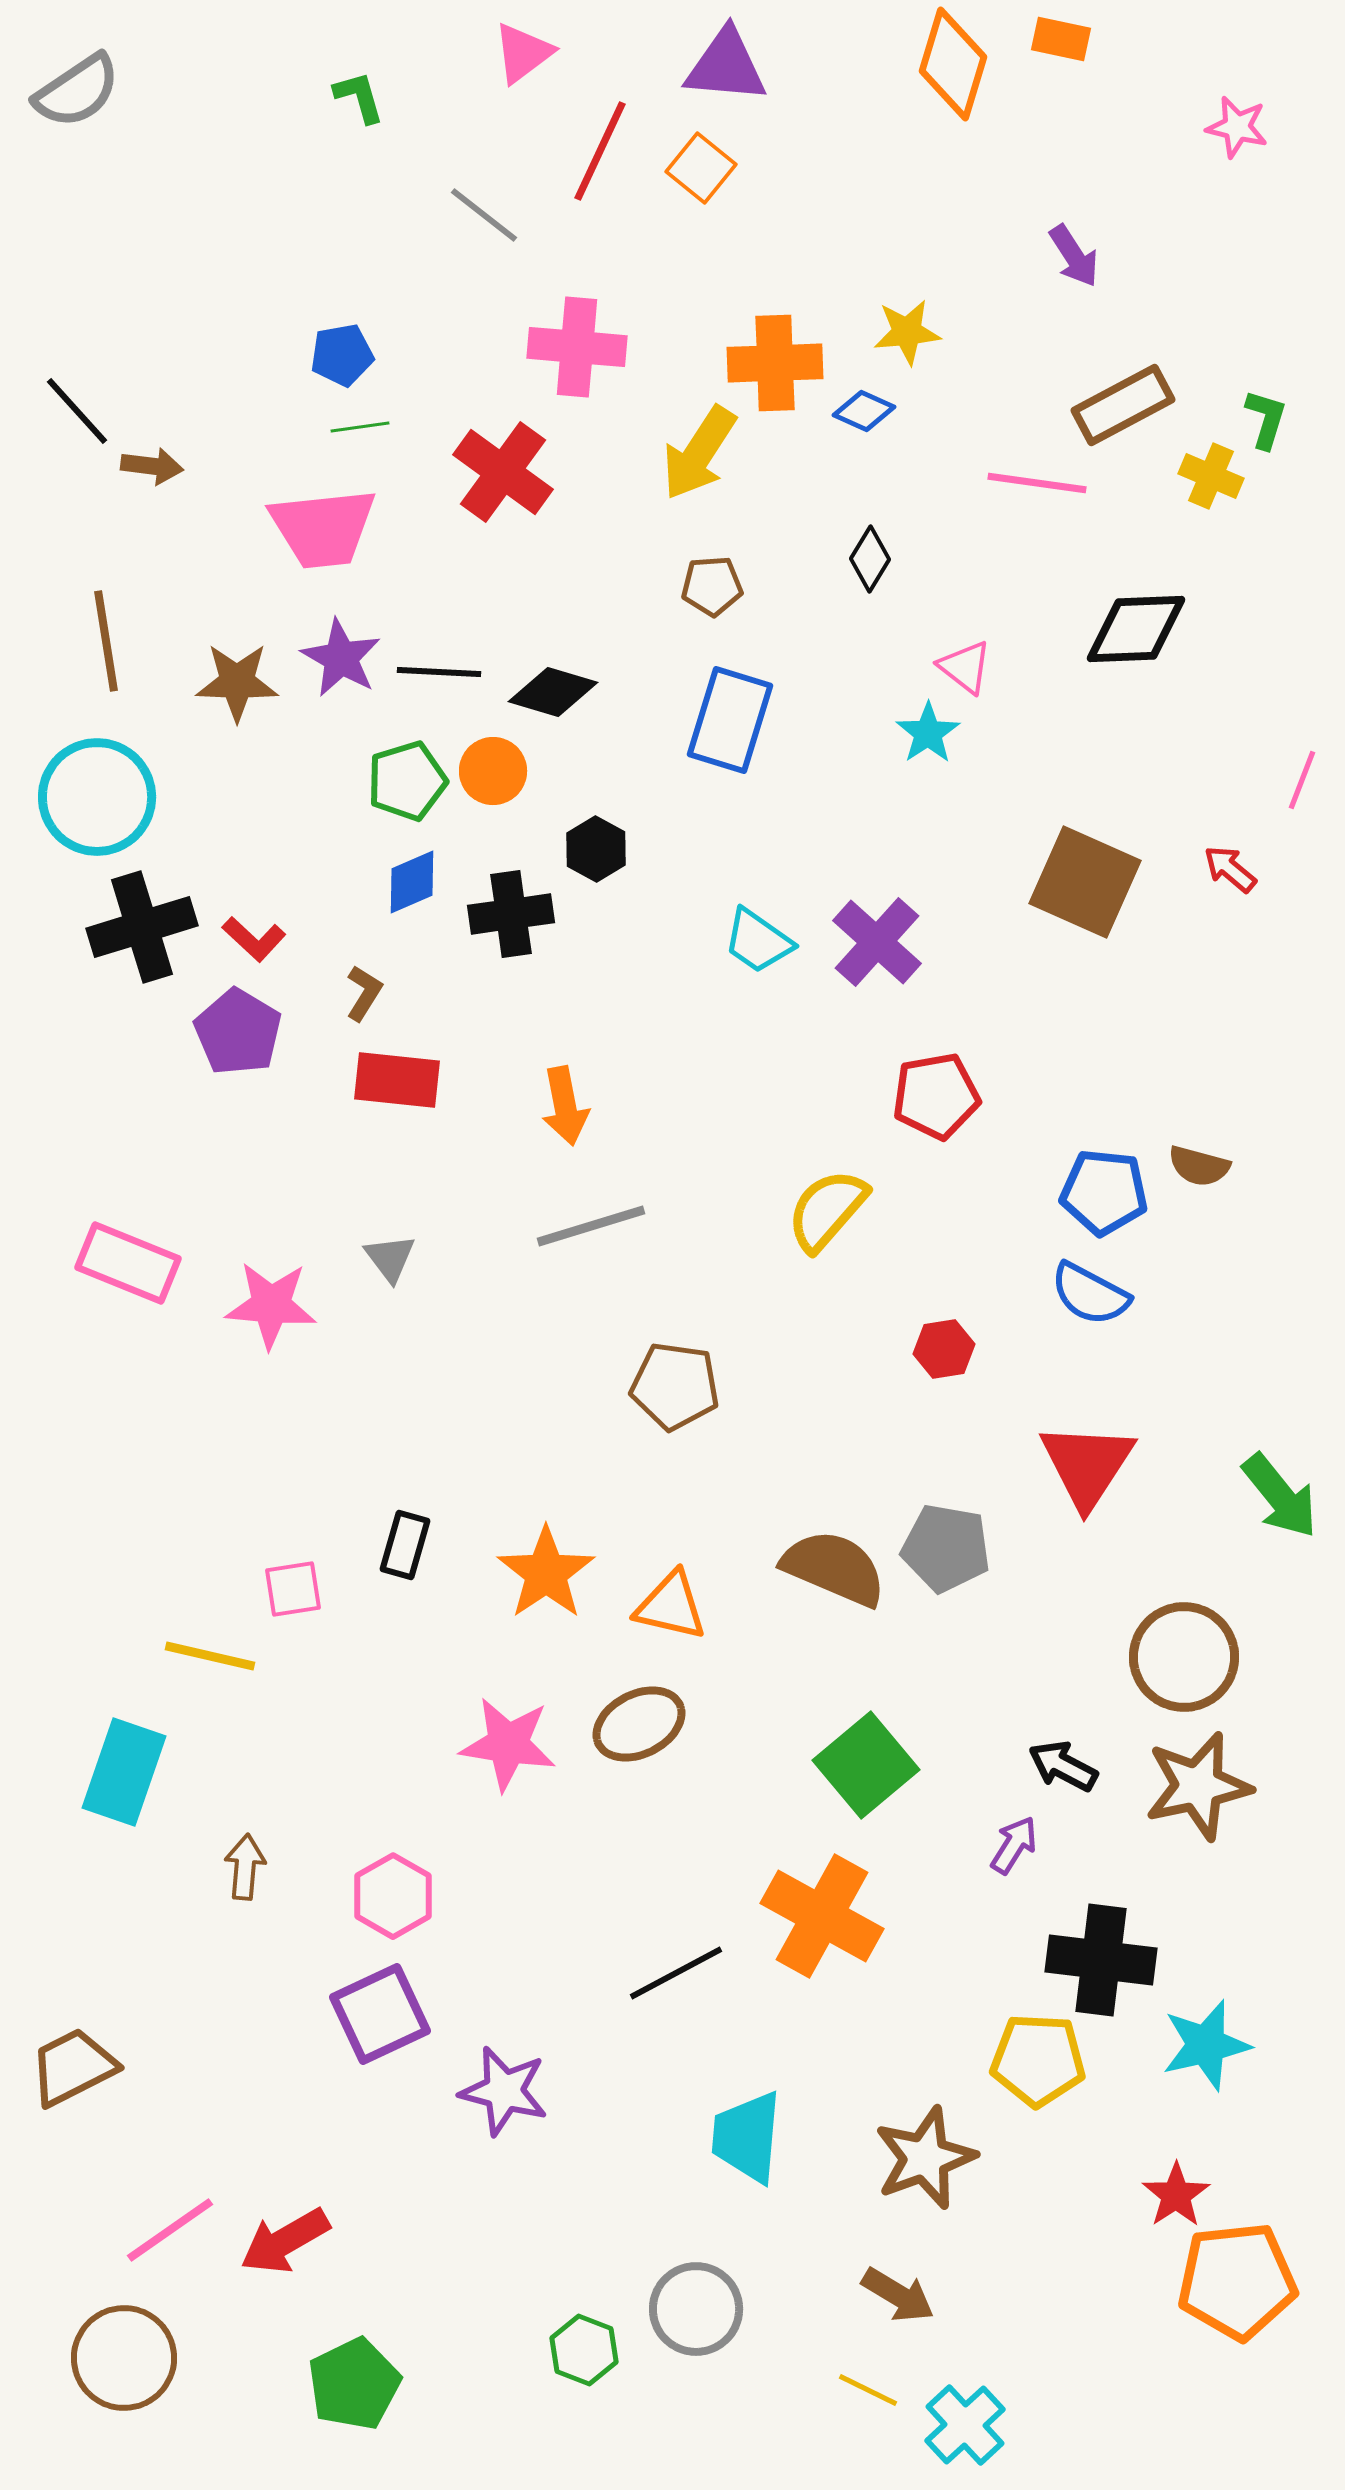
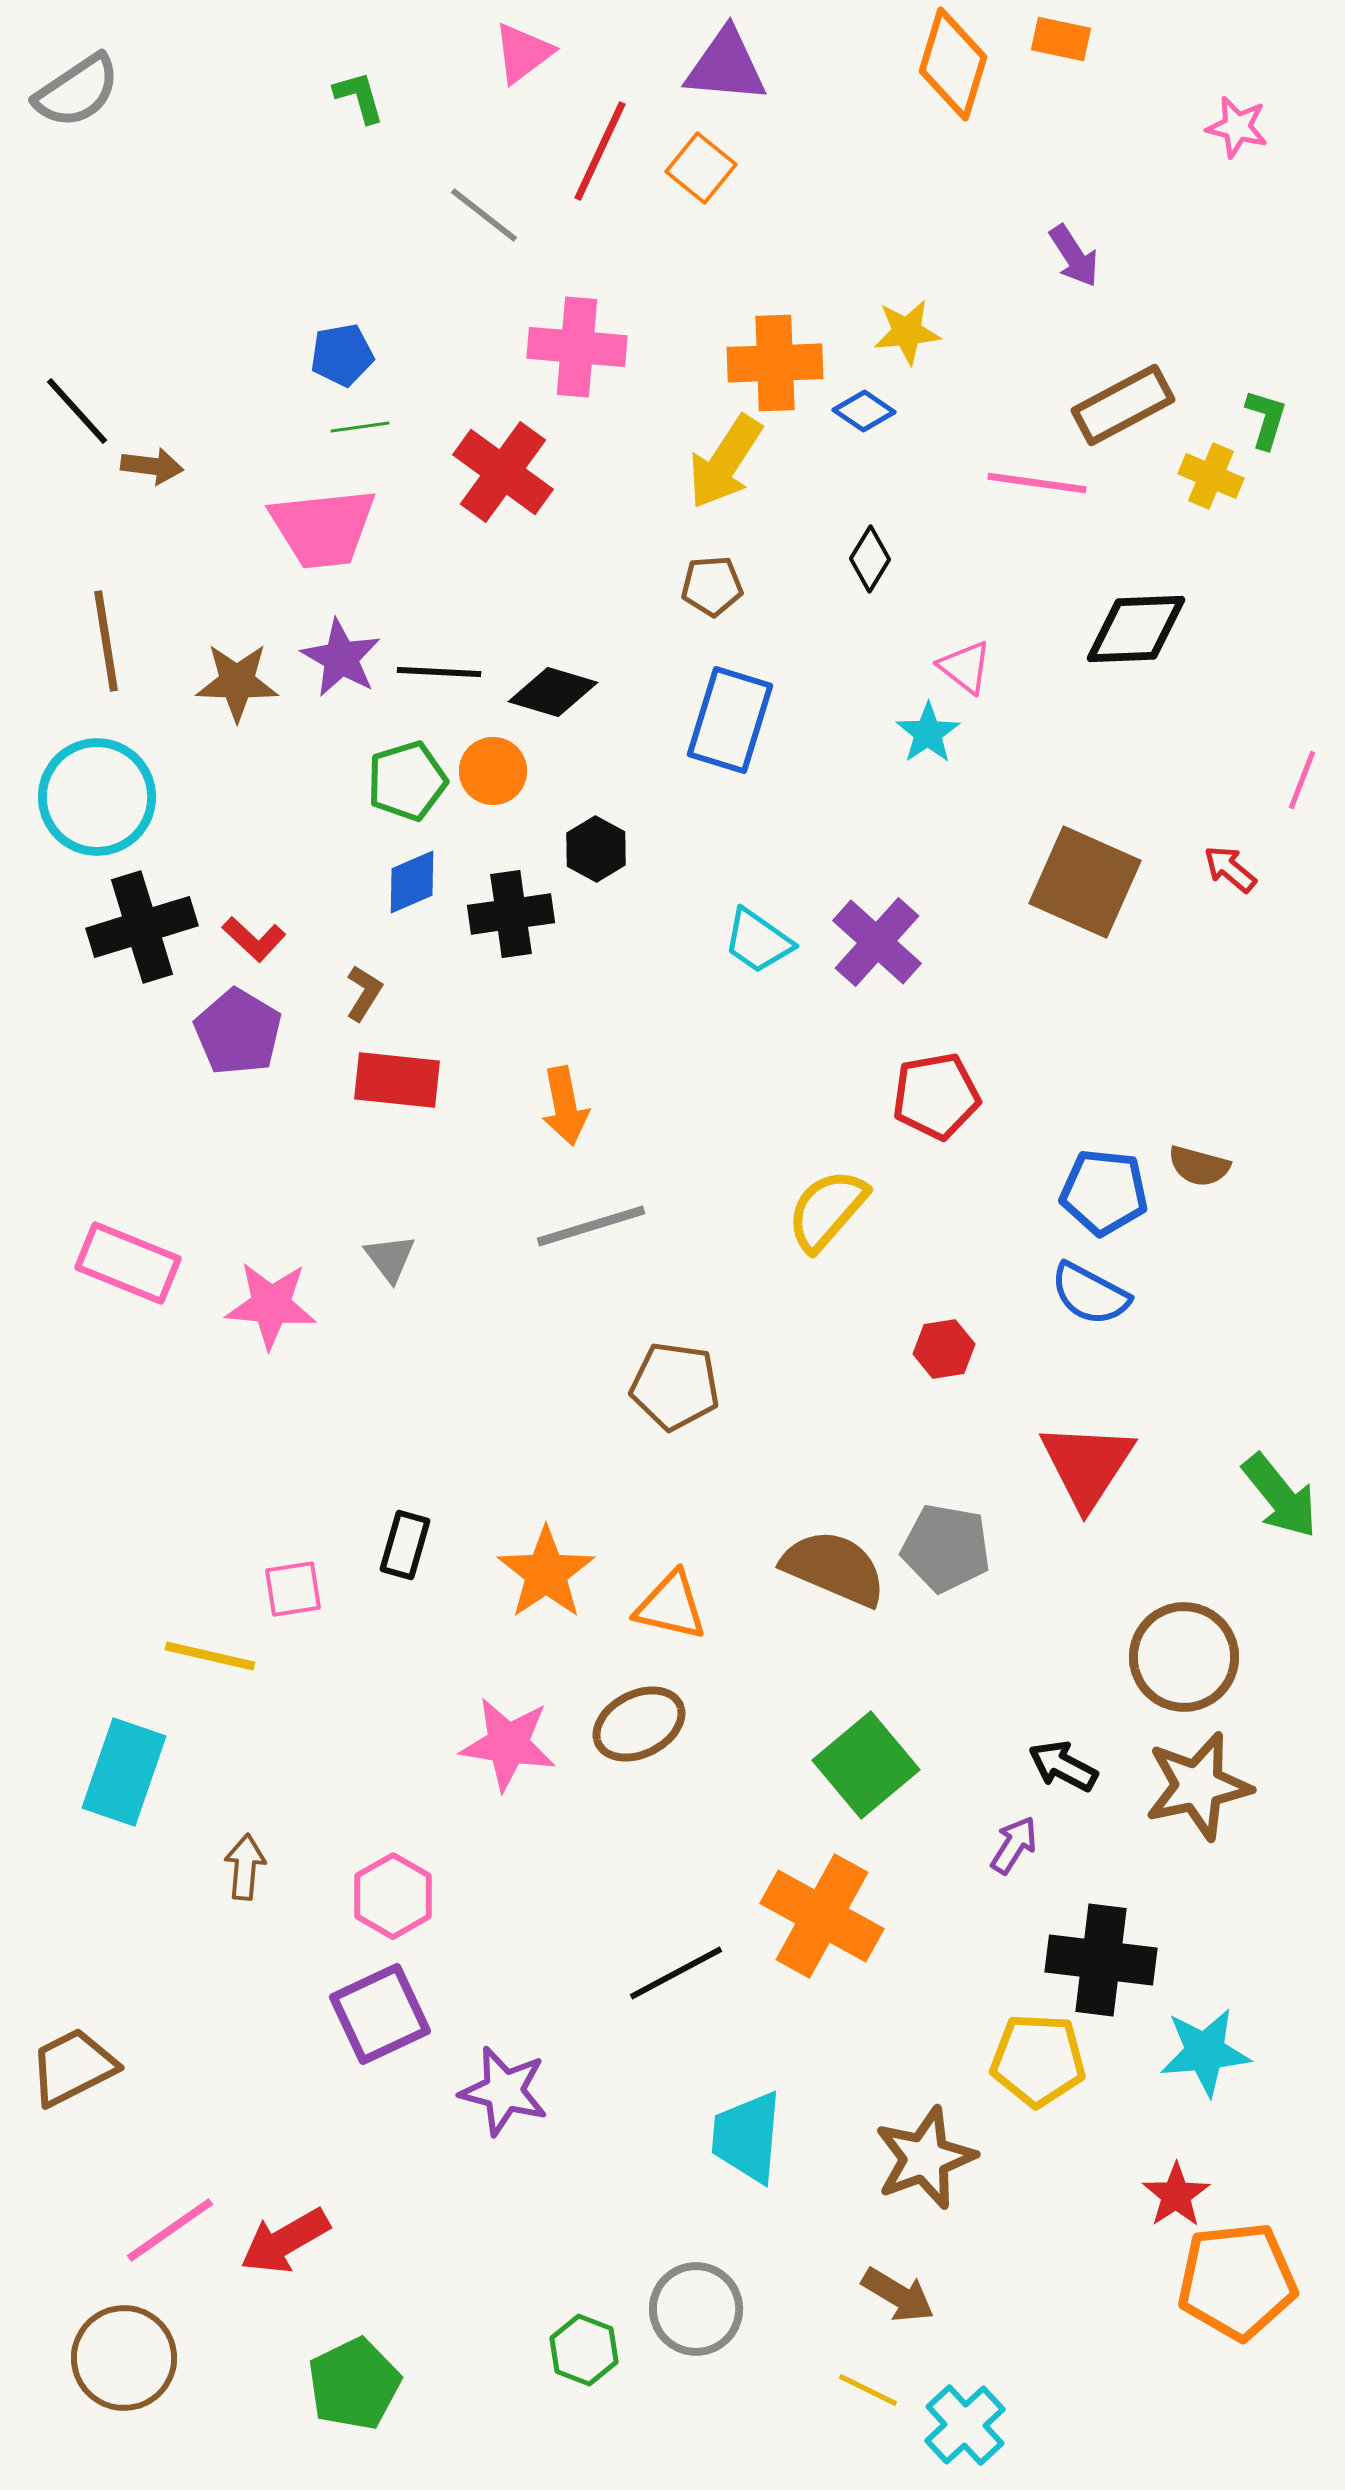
blue diamond at (864, 411): rotated 10 degrees clockwise
yellow arrow at (699, 453): moved 26 px right, 9 px down
cyan star at (1206, 2045): moved 1 px left, 7 px down; rotated 8 degrees clockwise
